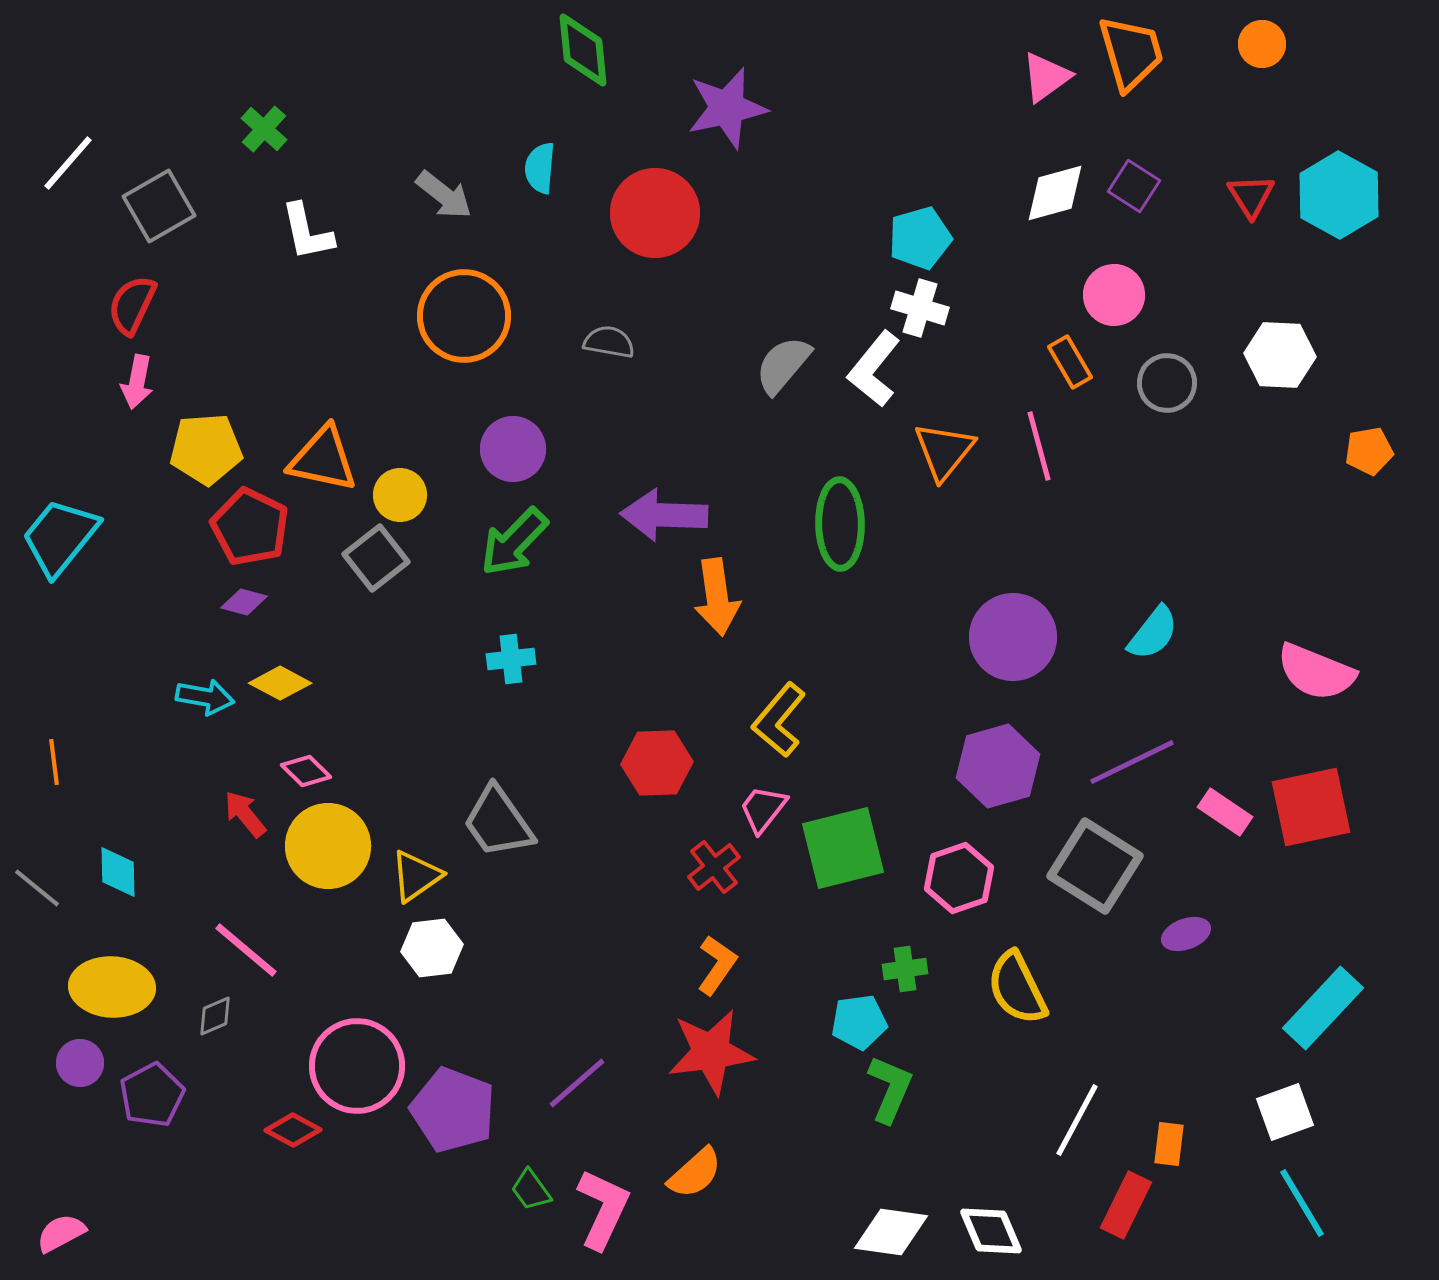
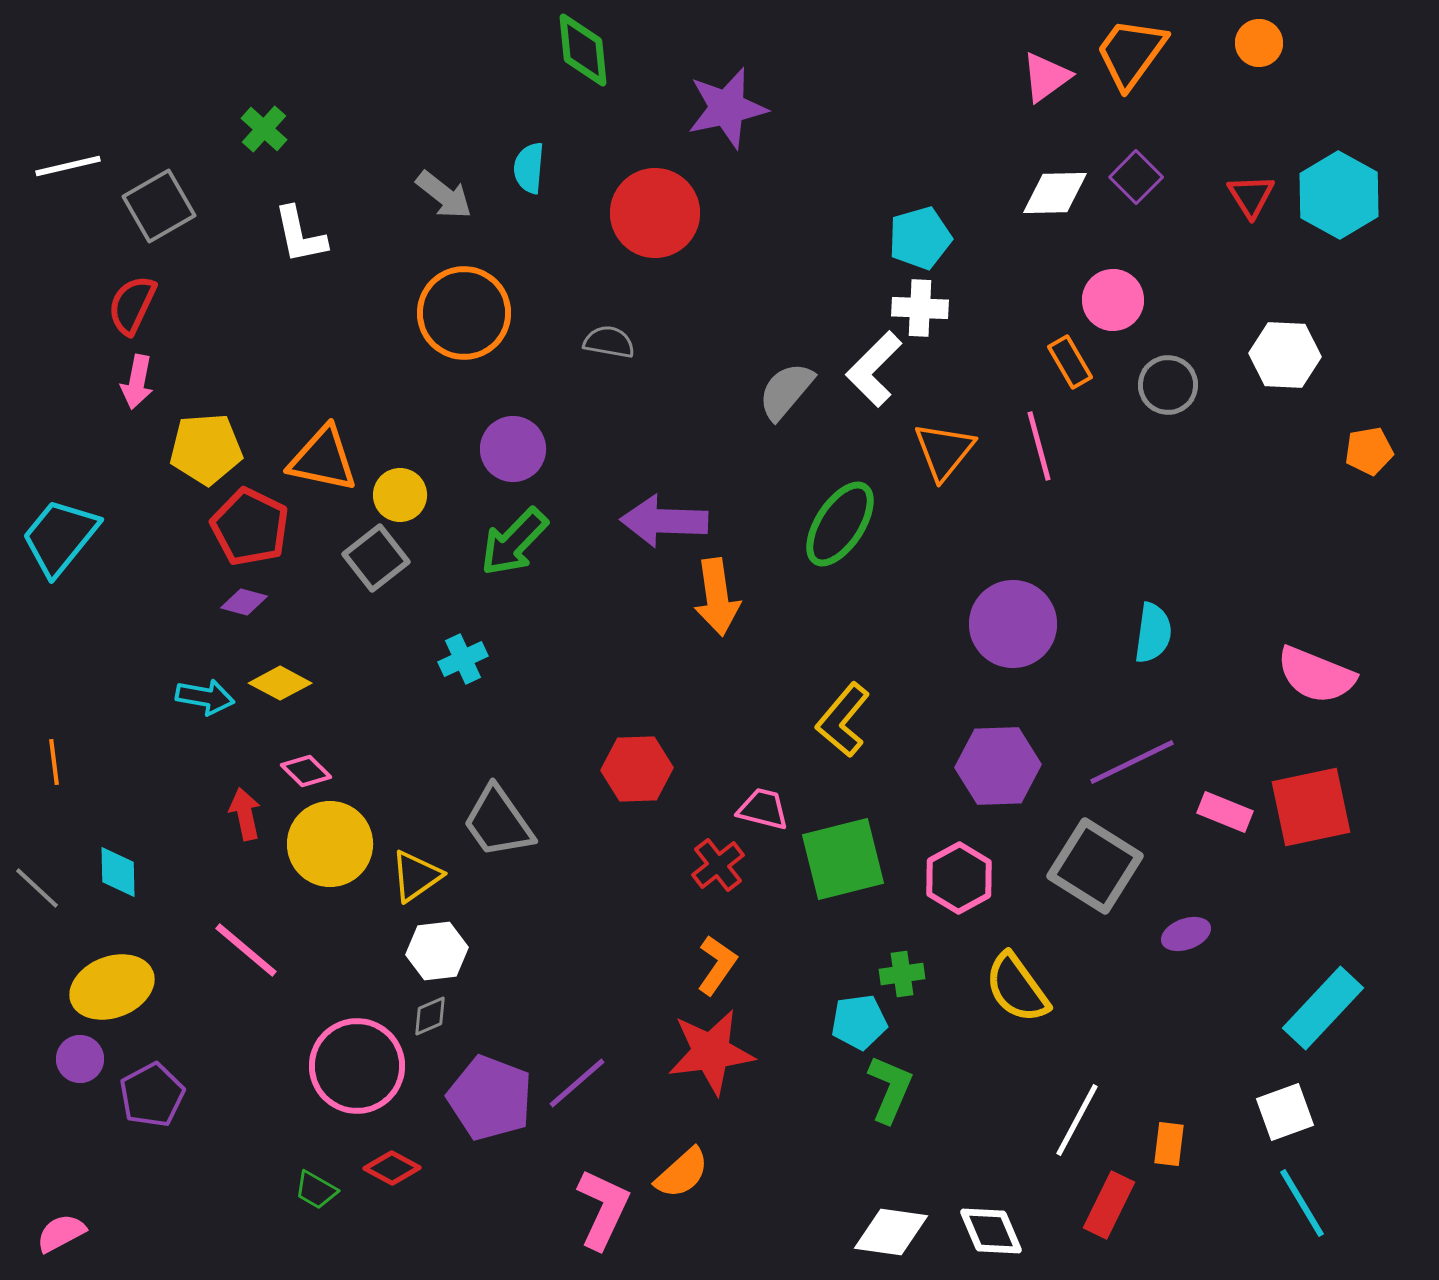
orange circle at (1262, 44): moved 3 px left, 1 px up
orange trapezoid at (1131, 53): rotated 128 degrees counterclockwise
white line at (68, 163): moved 3 px down; rotated 36 degrees clockwise
cyan semicircle at (540, 168): moved 11 px left
purple square at (1134, 186): moved 2 px right, 9 px up; rotated 12 degrees clockwise
white diamond at (1055, 193): rotated 14 degrees clockwise
white L-shape at (307, 232): moved 7 px left, 3 px down
pink circle at (1114, 295): moved 1 px left, 5 px down
white cross at (920, 308): rotated 14 degrees counterclockwise
orange circle at (464, 316): moved 3 px up
white hexagon at (1280, 355): moved 5 px right
gray semicircle at (783, 365): moved 3 px right, 26 px down
white L-shape at (874, 369): rotated 6 degrees clockwise
gray circle at (1167, 383): moved 1 px right, 2 px down
purple arrow at (664, 515): moved 6 px down
green ellipse at (840, 524): rotated 34 degrees clockwise
cyan semicircle at (1153, 633): rotated 30 degrees counterclockwise
purple circle at (1013, 637): moved 13 px up
cyan cross at (511, 659): moved 48 px left; rotated 18 degrees counterclockwise
pink semicircle at (1316, 672): moved 3 px down
yellow L-shape at (779, 720): moved 64 px right
red hexagon at (657, 763): moved 20 px left, 6 px down
purple hexagon at (998, 766): rotated 14 degrees clockwise
pink trapezoid at (763, 809): rotated 66 degrees clockwise
pink rectangle at (1225, 812): rotated 12 degrees counterclockwise
red arrow at (245, 814): rotated 27 degrees clockwise
yellow circle at (328, 846): moved 2 px right, 2 px up
green square at (843, 848): moved 11 px down
red cross at (714, 867): moved 4 px right, 2 px up
pink hexagon at (959, 878): rotated 10 degrees counterclockwise
gray line at (37, 888): rotated 4 degrees clockwise
white hexagon at (432, 948): moved 5 px right, 3 px down
green cross at (905, 969): moved 3 px left, 5 px down
yellow ellipse at (112, 987): rotated 24 degrees counterclockwise
yellow semicircle at (1017, 988): rotated 10 degrees counterclockwise
gray diamond at (215, 1016): moved 215 px right
purple circle at (80, 1063): moved 4 px up
purple pentagon at (453, 1110): moved 37 px right, 12 px up
red diamond at (293, 1130): moved 99 px right, 38 px down
orange semicircle at (695, 1173): moved 13 px left
green trapezoid at (531, 1190): moved 215 px left; rotated 24 degrees counterclockwise
red rectangle at (1126, 1205): moved 17 px left
